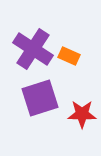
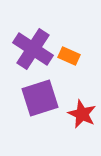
red star: rotated 24 degrees clockwise
